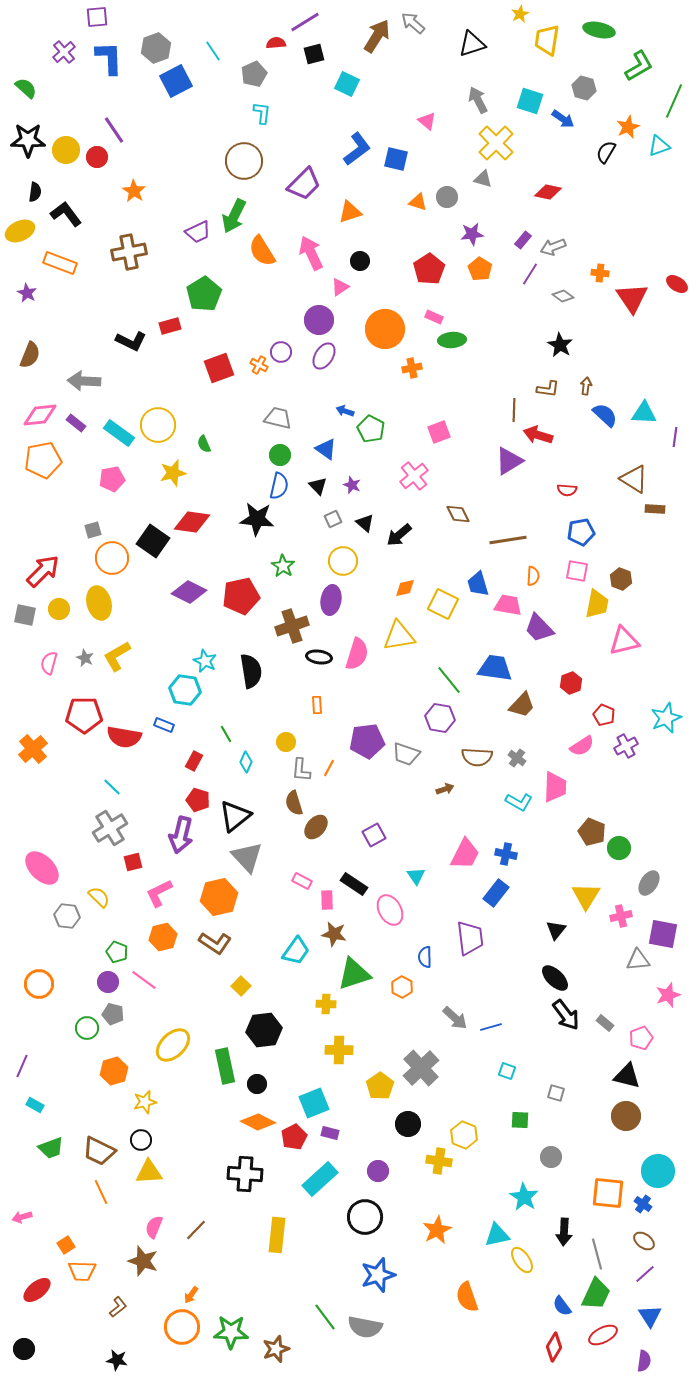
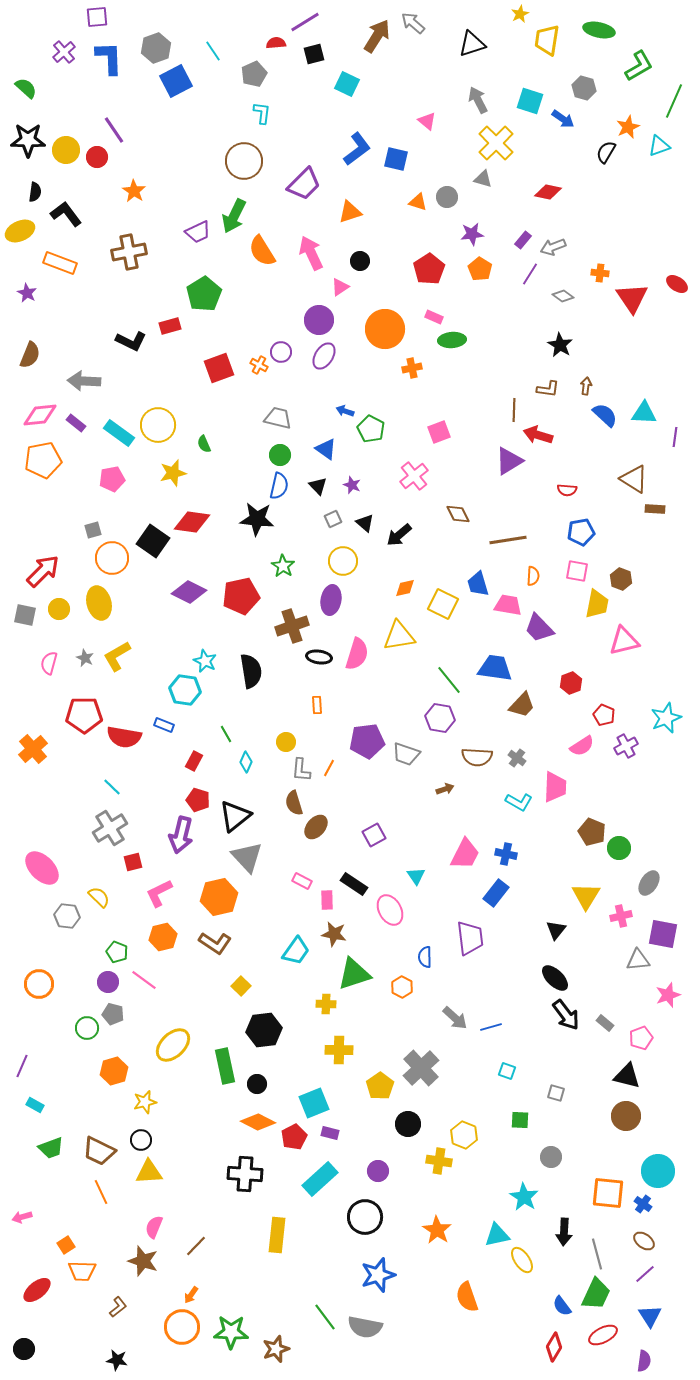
brown line at (196, 1230): moved 16 px down
orange star at (437, 1230): rotated 12 degrees counterclockwise
